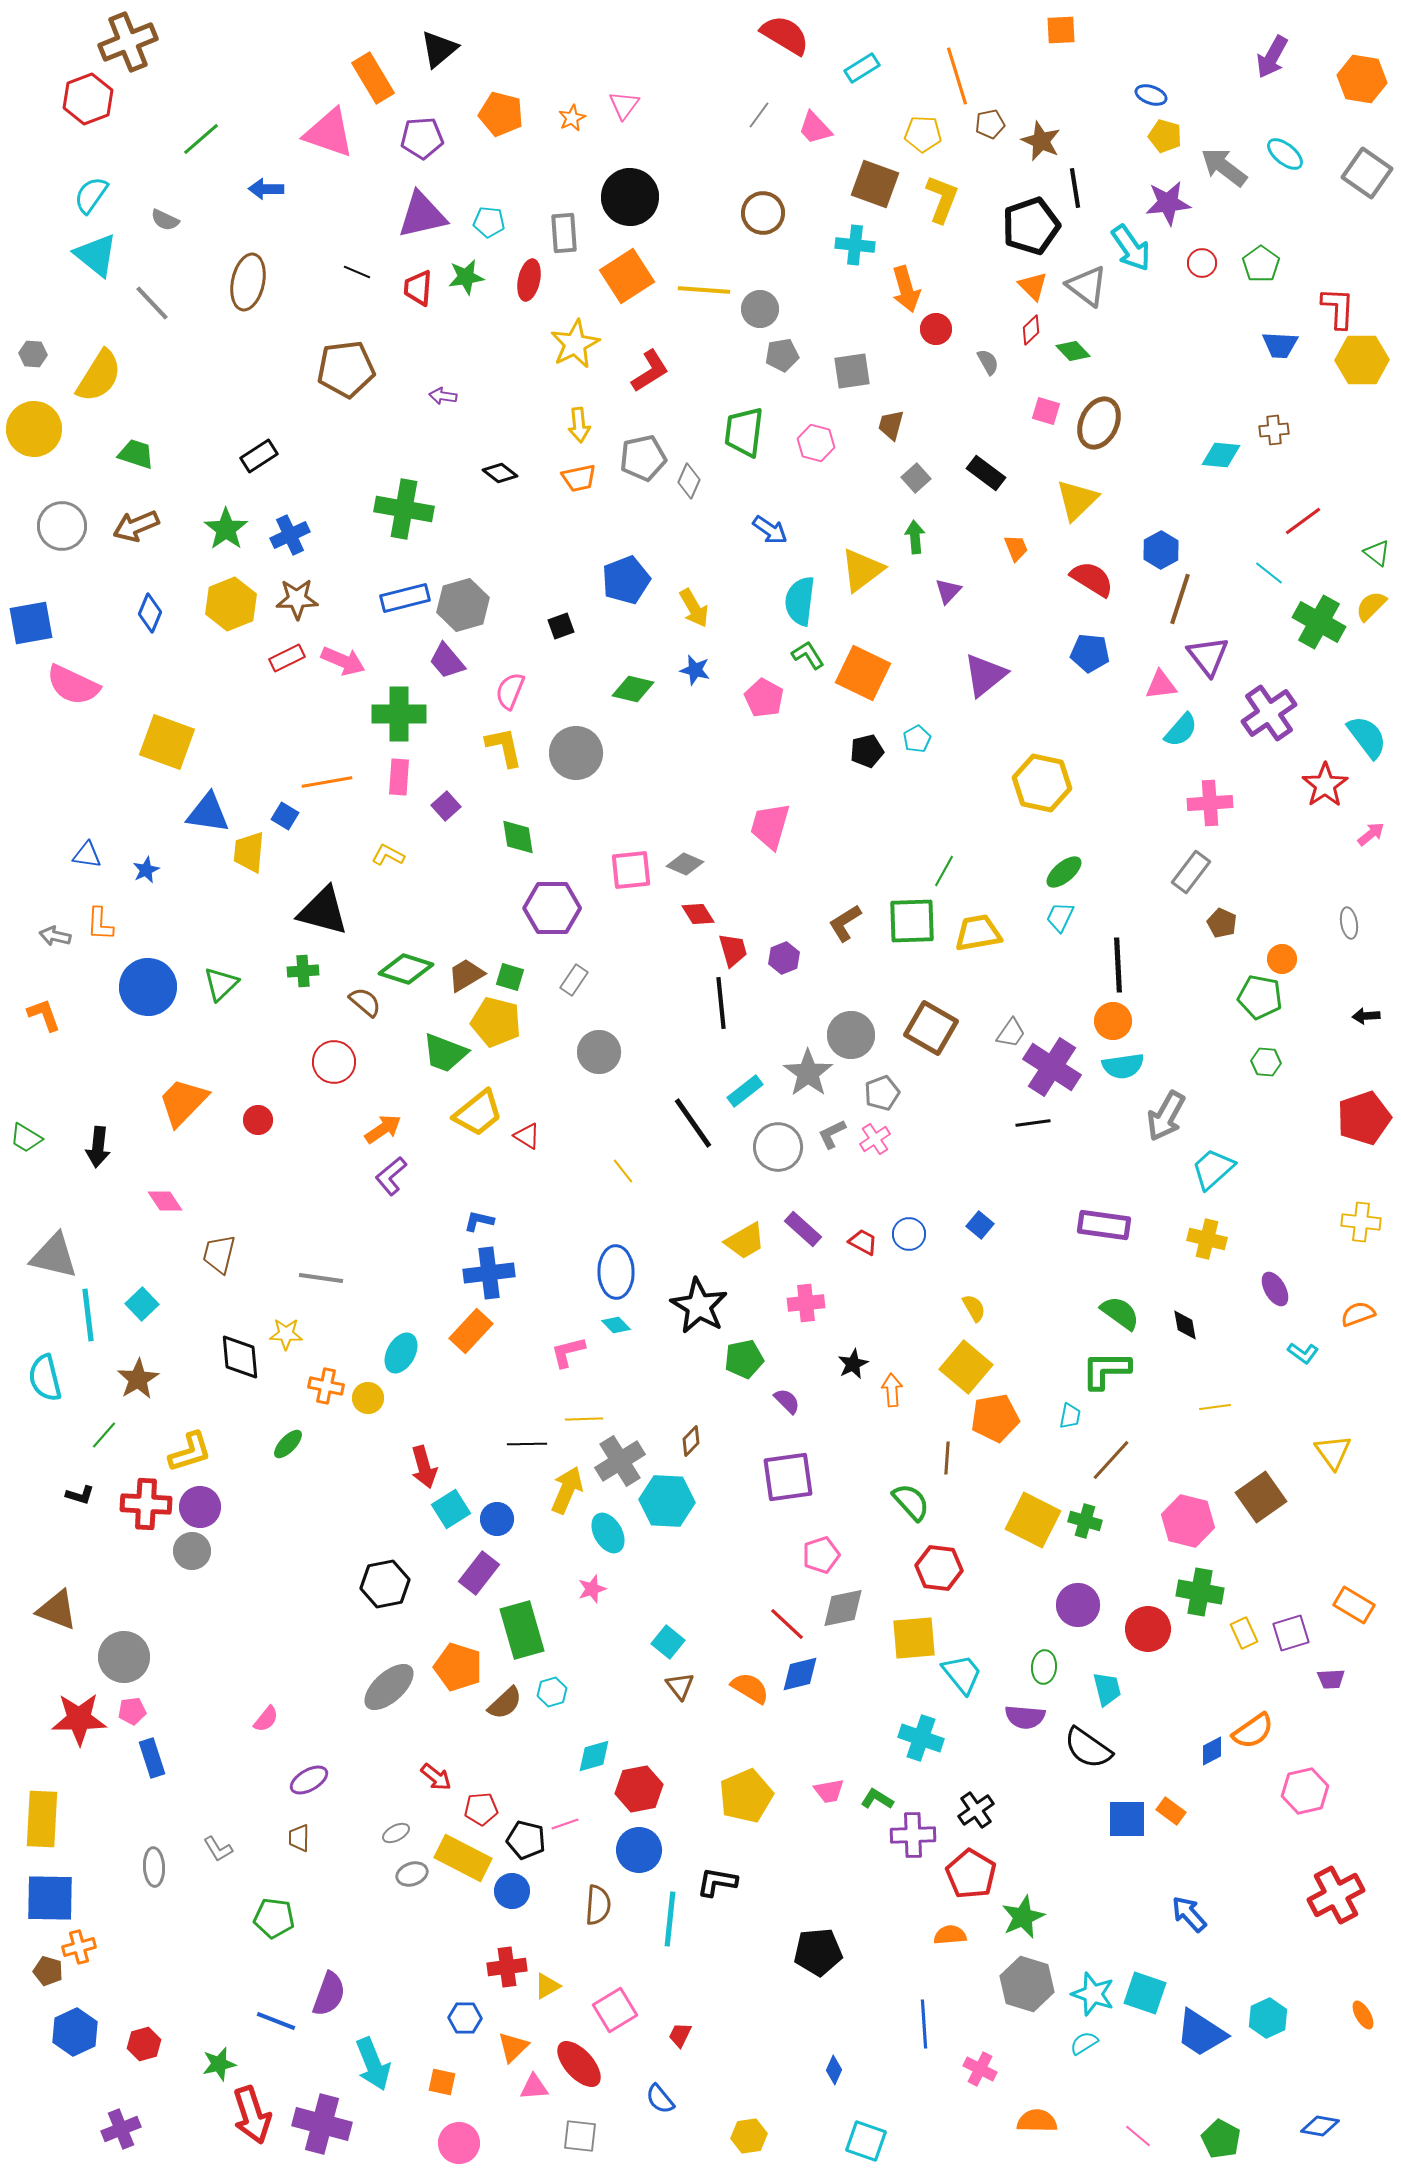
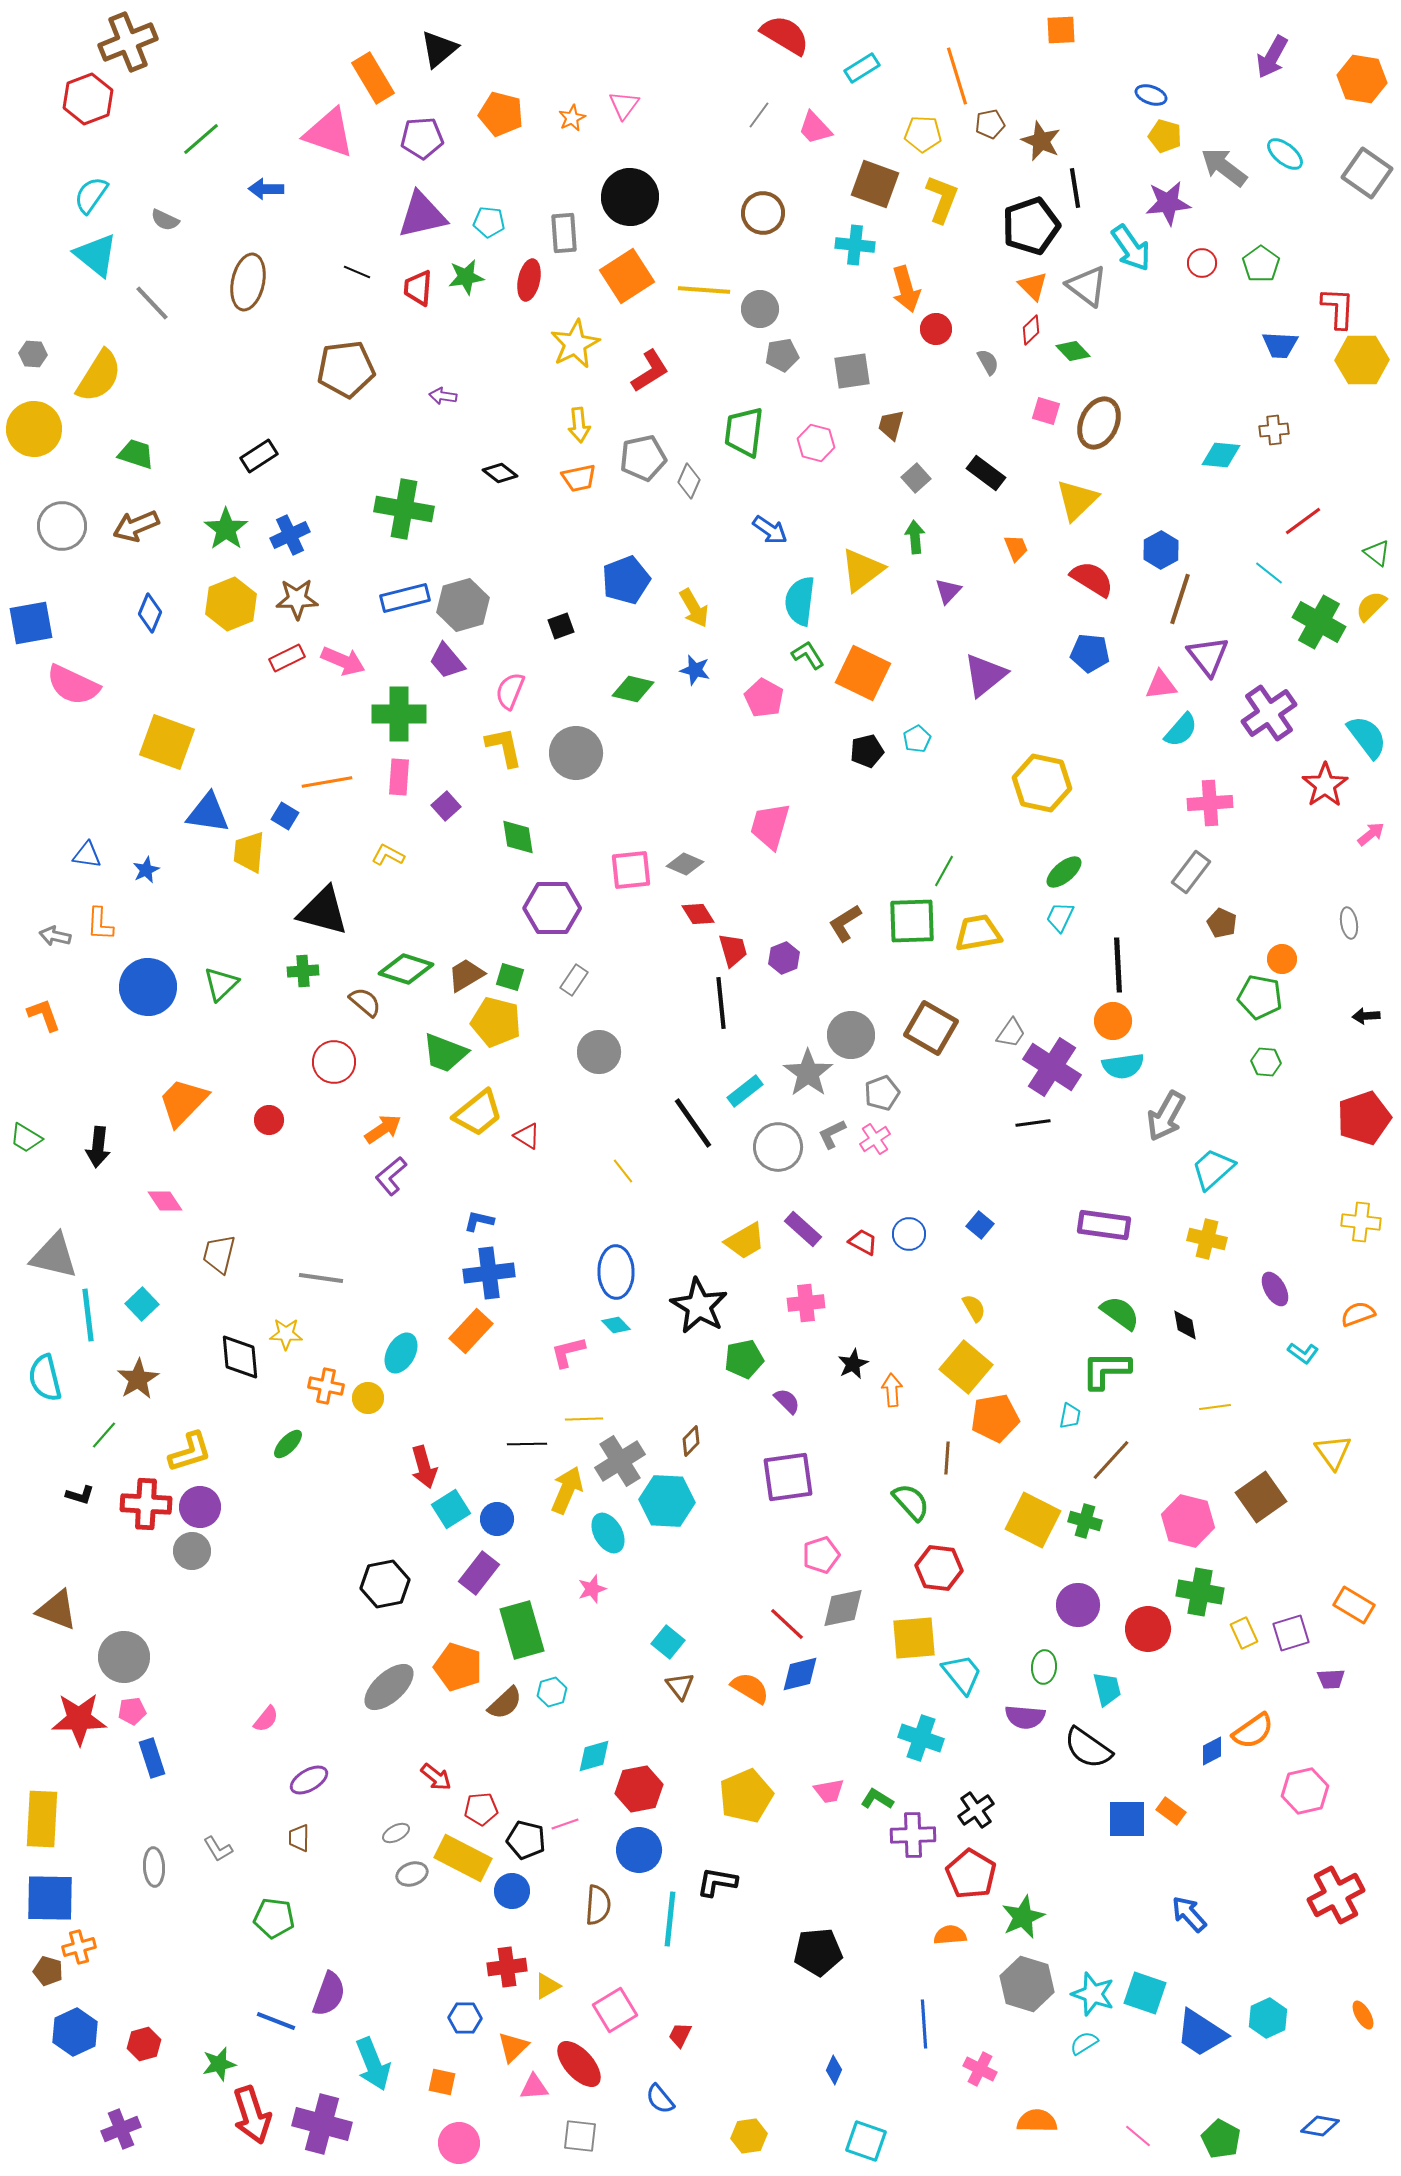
red circle at (258, 1120): moved 11 px right
